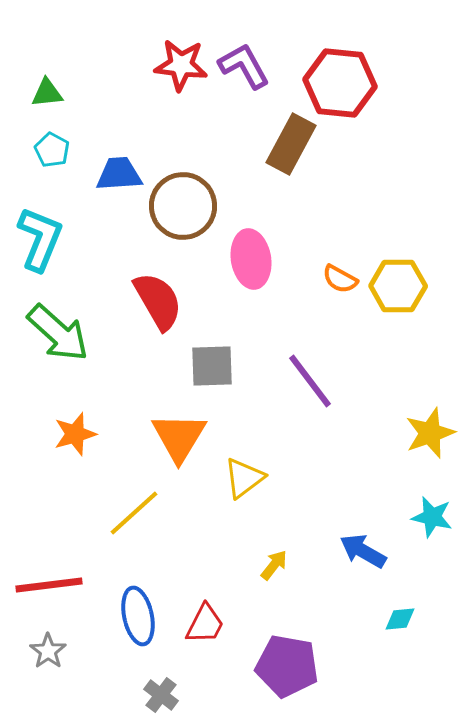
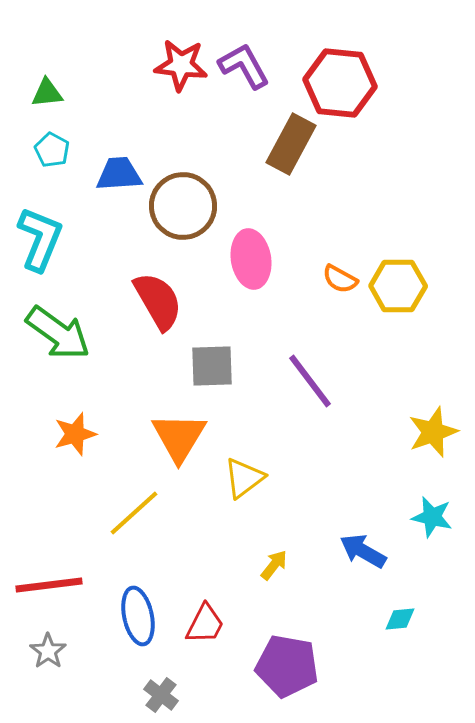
green arrow: rotated 6 degrees counterclockwise
yellow star: moved 3 px right, 1 px up
